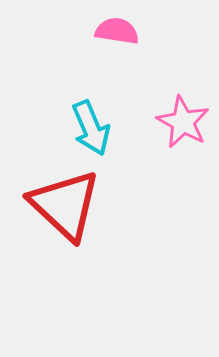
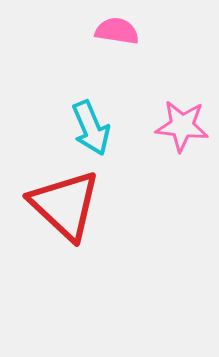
pink star: moved 1 px left, 4 px down; rotated 22 degrees counterclockwise
